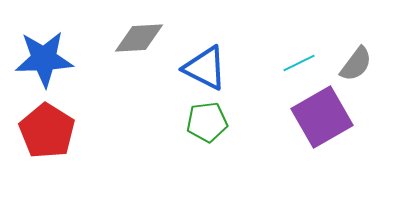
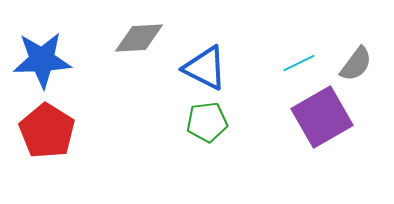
blue star: moved 2 px left, 1 px down
